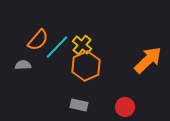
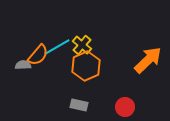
orange semicircle: moved 15 px down
cyan line: rotated 16 degrees clockwise
